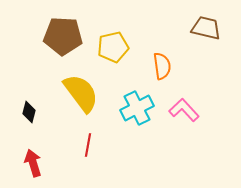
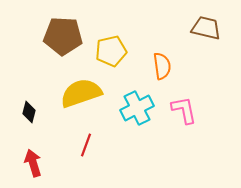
yellow pentagon: moved 2 px left, 4 px down
yellow semicircle: rotated 72 degrees counterclockwise
pink L-shape: rotated 32 degrees clockwise
red line: moved 2 px left; rotated 10 degrees clockwise
